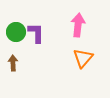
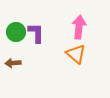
pink arrow: moved 1 px right, 2 px down
orange triangle: moved 7 px left, 4 px up; rotated 30 degrees counterclockwise
brown arrow: rotated 91 degrees counterclockwise
